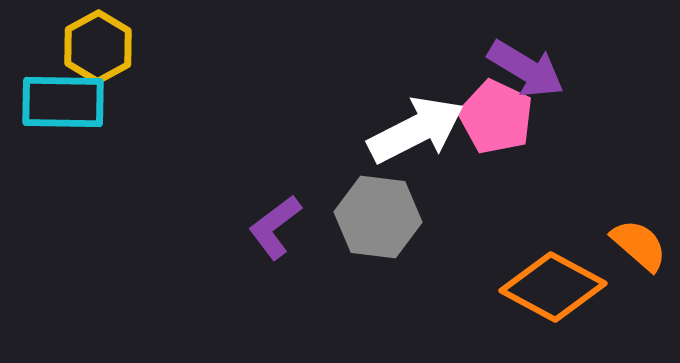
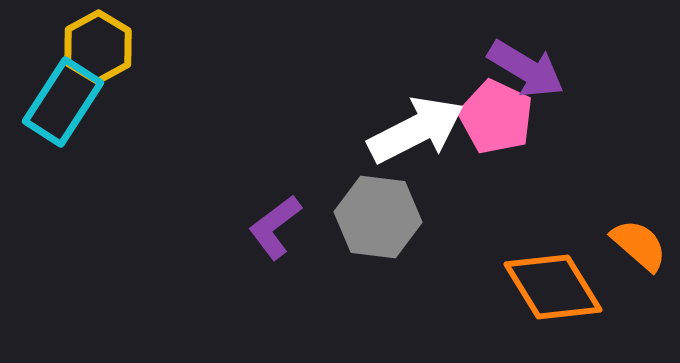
cyan rectangle: rotated 58 degrees counterclockwise
orange diamond: rotated 30 degrees clockwise
